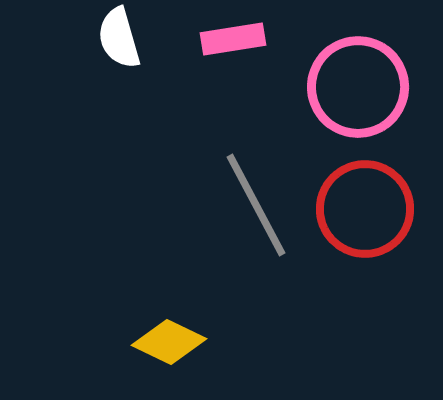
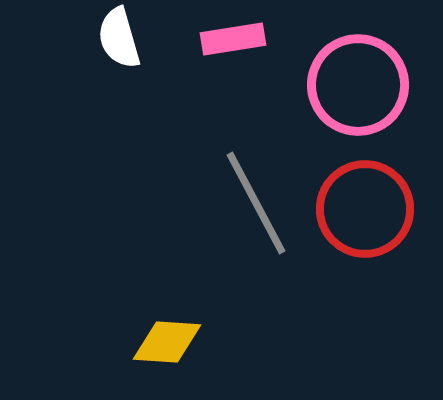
pink circle: moved 2 px up
gray line: moved 2 px up
yellow diamond: moved 2 px left; rotated 22 degrees counterclockwise
